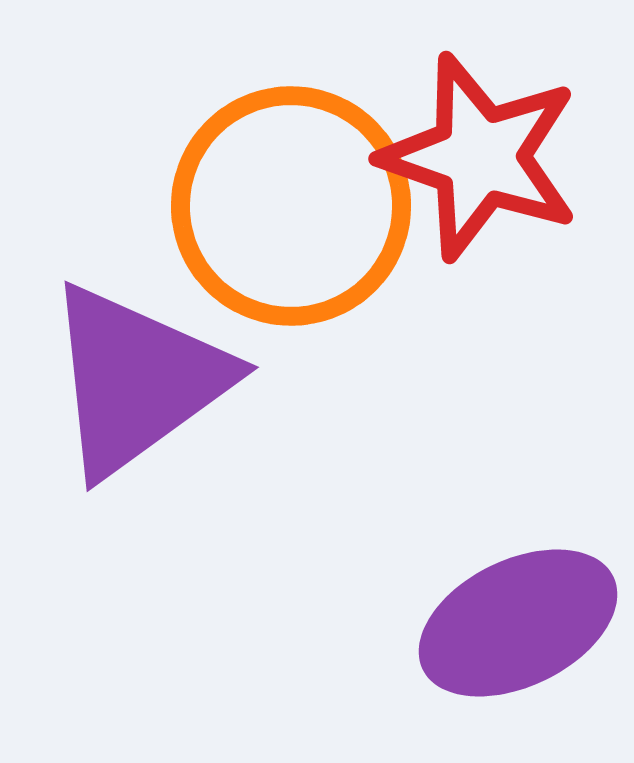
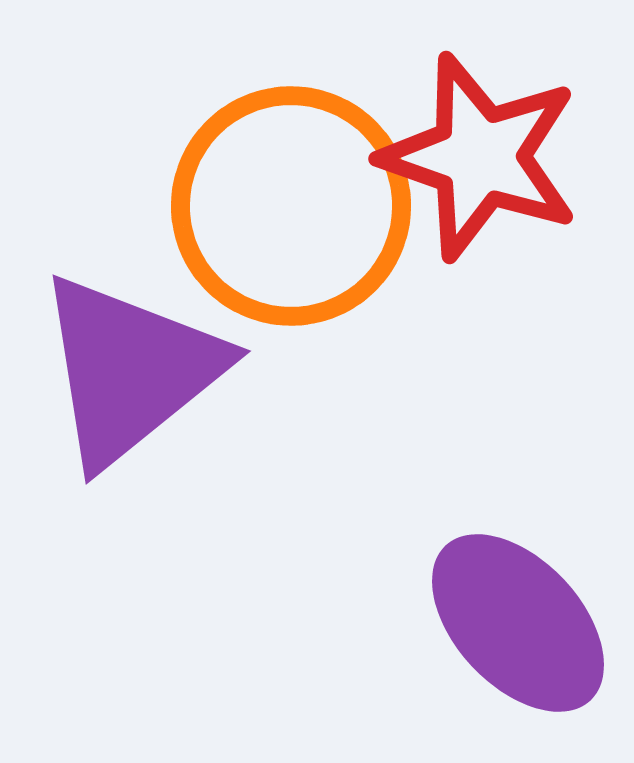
purple triangle: moved 7 px left, 10 px up; rotated 3 degrees counterclockwise
purple ellipse: rotated 73 degrees clockwise
